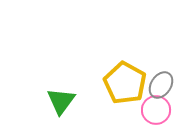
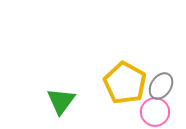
gray ellipse: moved 1 px down
pink circle: moved 1 px left, 2 px down
